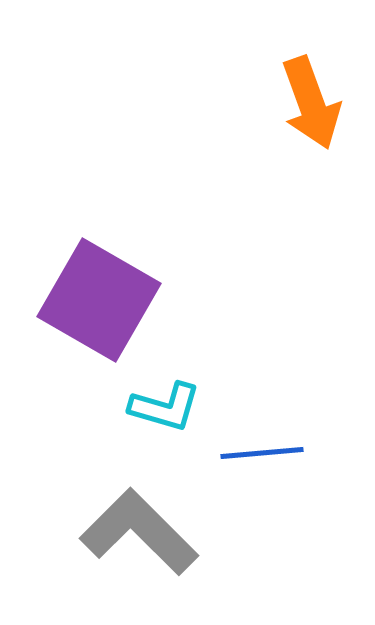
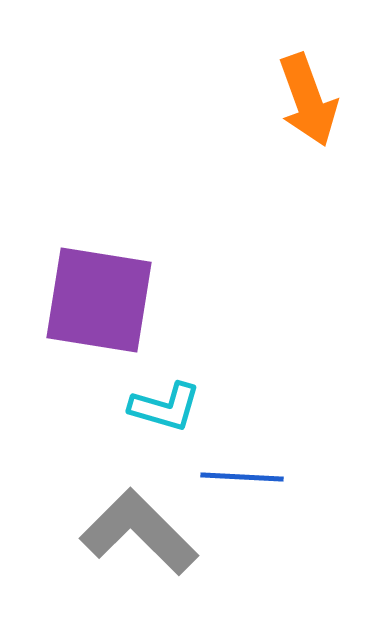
orange arrow: moved 3 px left, 3 px up
purple square: rotated 21 degrees counterclockwise
blue line: moved 20 px left, 24 px down; rotated 8 degrees clockwise
